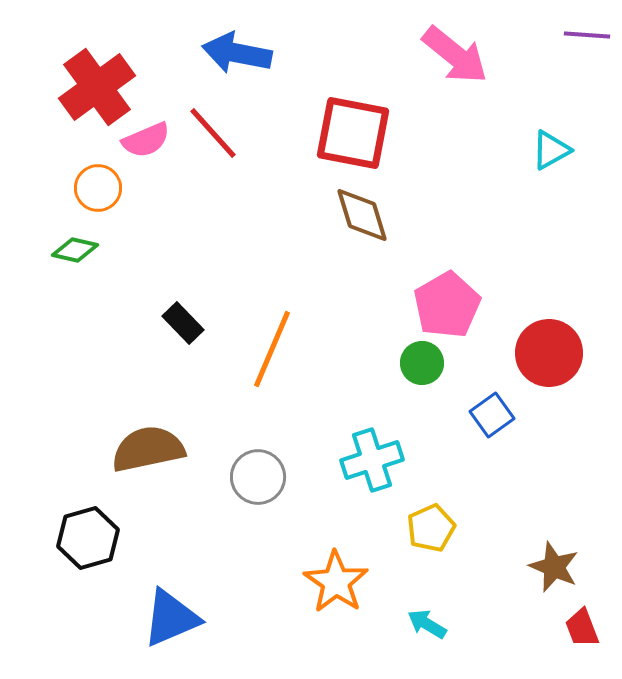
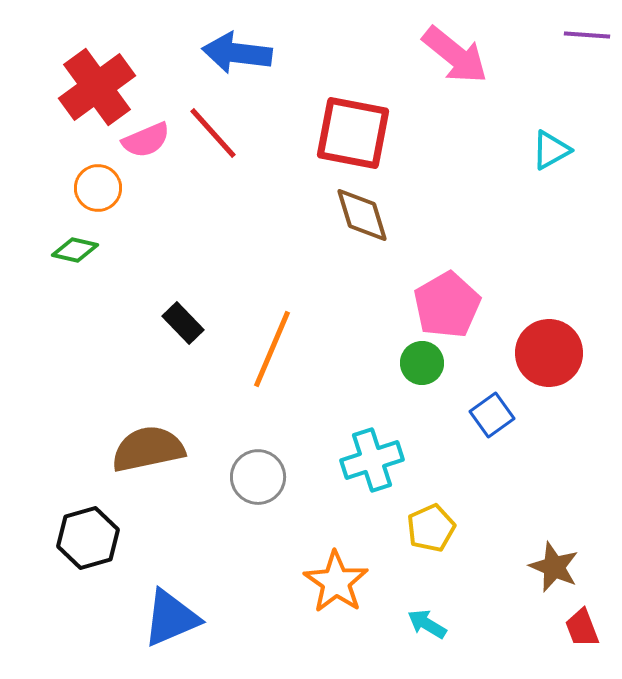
blue arrow: rotated 4 degrees counterclockwise
